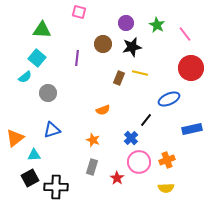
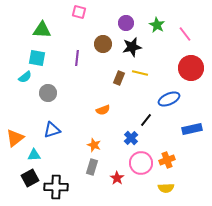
cyan square: rotated 30 degrees counterclockwise
orange star: moved 1 px right, 5 px down
pink circle: moved 2 px right, 1 px down
